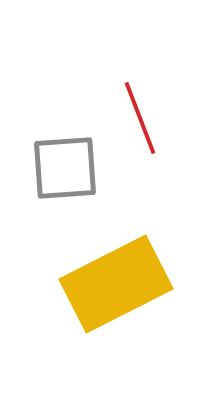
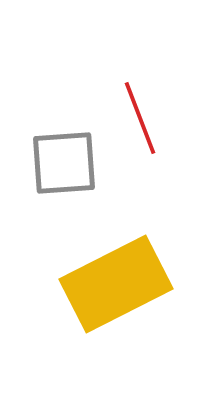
gray square: moved 1 px left, 5 px up
